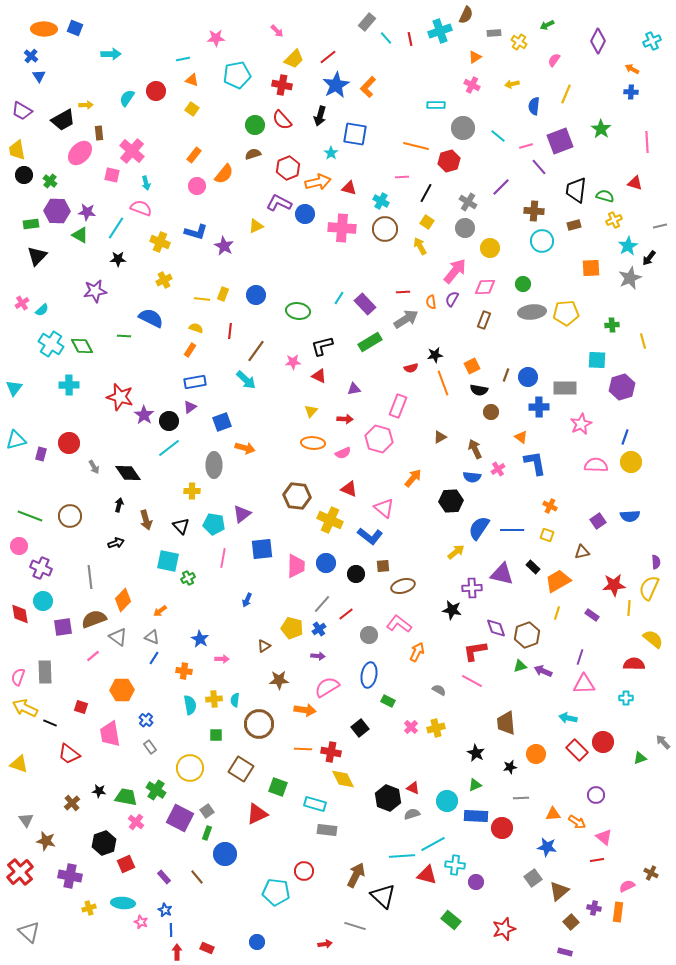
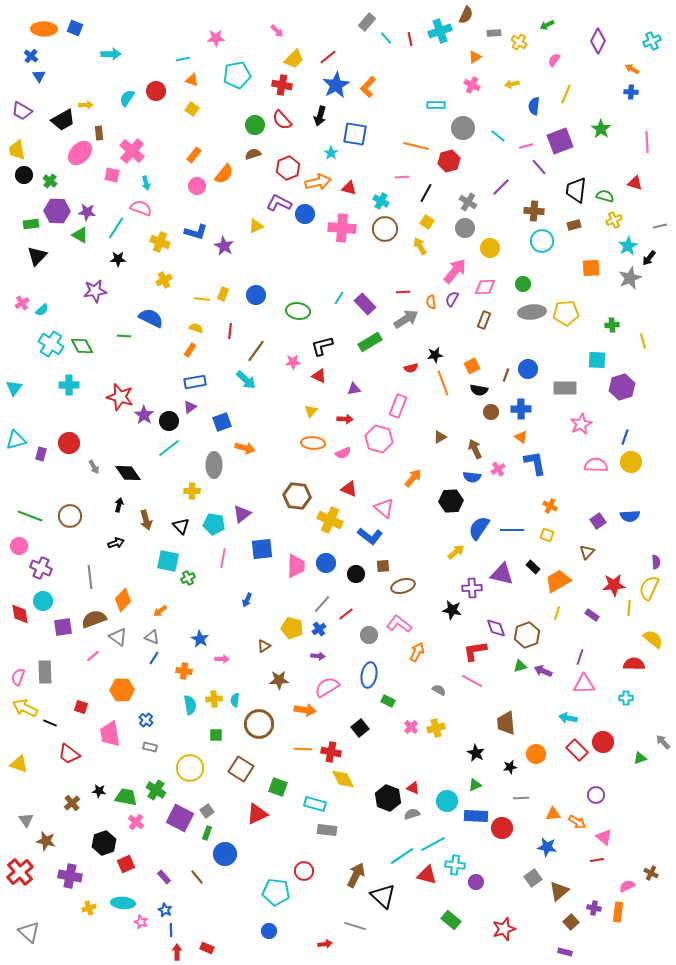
blue circle at (528, 377): moved 8 px up
blue cross at (539, 407): moved 18 px left, 2 px down
brown triangle at (582, 552): moved 5 px right; rotated 35 degrees counterclockwise
gray rectangle at (150, 747): rotated 40 degrees counterclockwise
cyan line at (402, 856): rotated 30 degrees counterclockwise
blue circle at (257, 942): moved 12 px right, 11 px up
